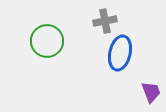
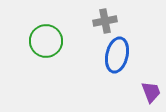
green circle: moved 1 px left
blue ellipse: moved 3 px left, 2 px down
